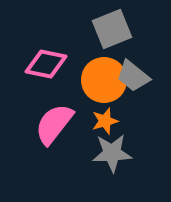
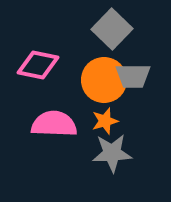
gray square: rotated 24 degrees counterclockwise
pink diamond: moved 8 px left, 1 px down
gray trapezoid: rotated 39 degrees counterclockwise
pink semicircle: rotated 54 degrees clockwise
